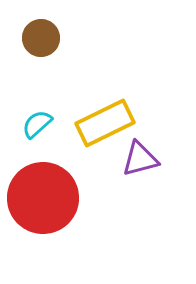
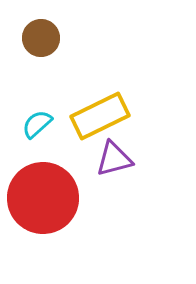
yellow rectangle: moved 5 px left, 7 px up
purple triangle: moved 26 px left
